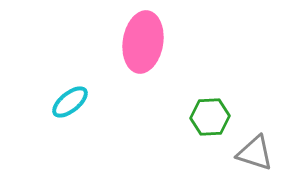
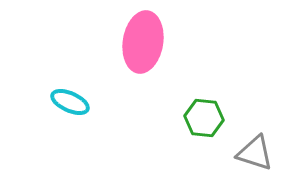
cyan ellipse: rotated 63 degrees clockwise
green hexagon: moved 6 px left, 1 px down; rotated 9 degrees clockwise
